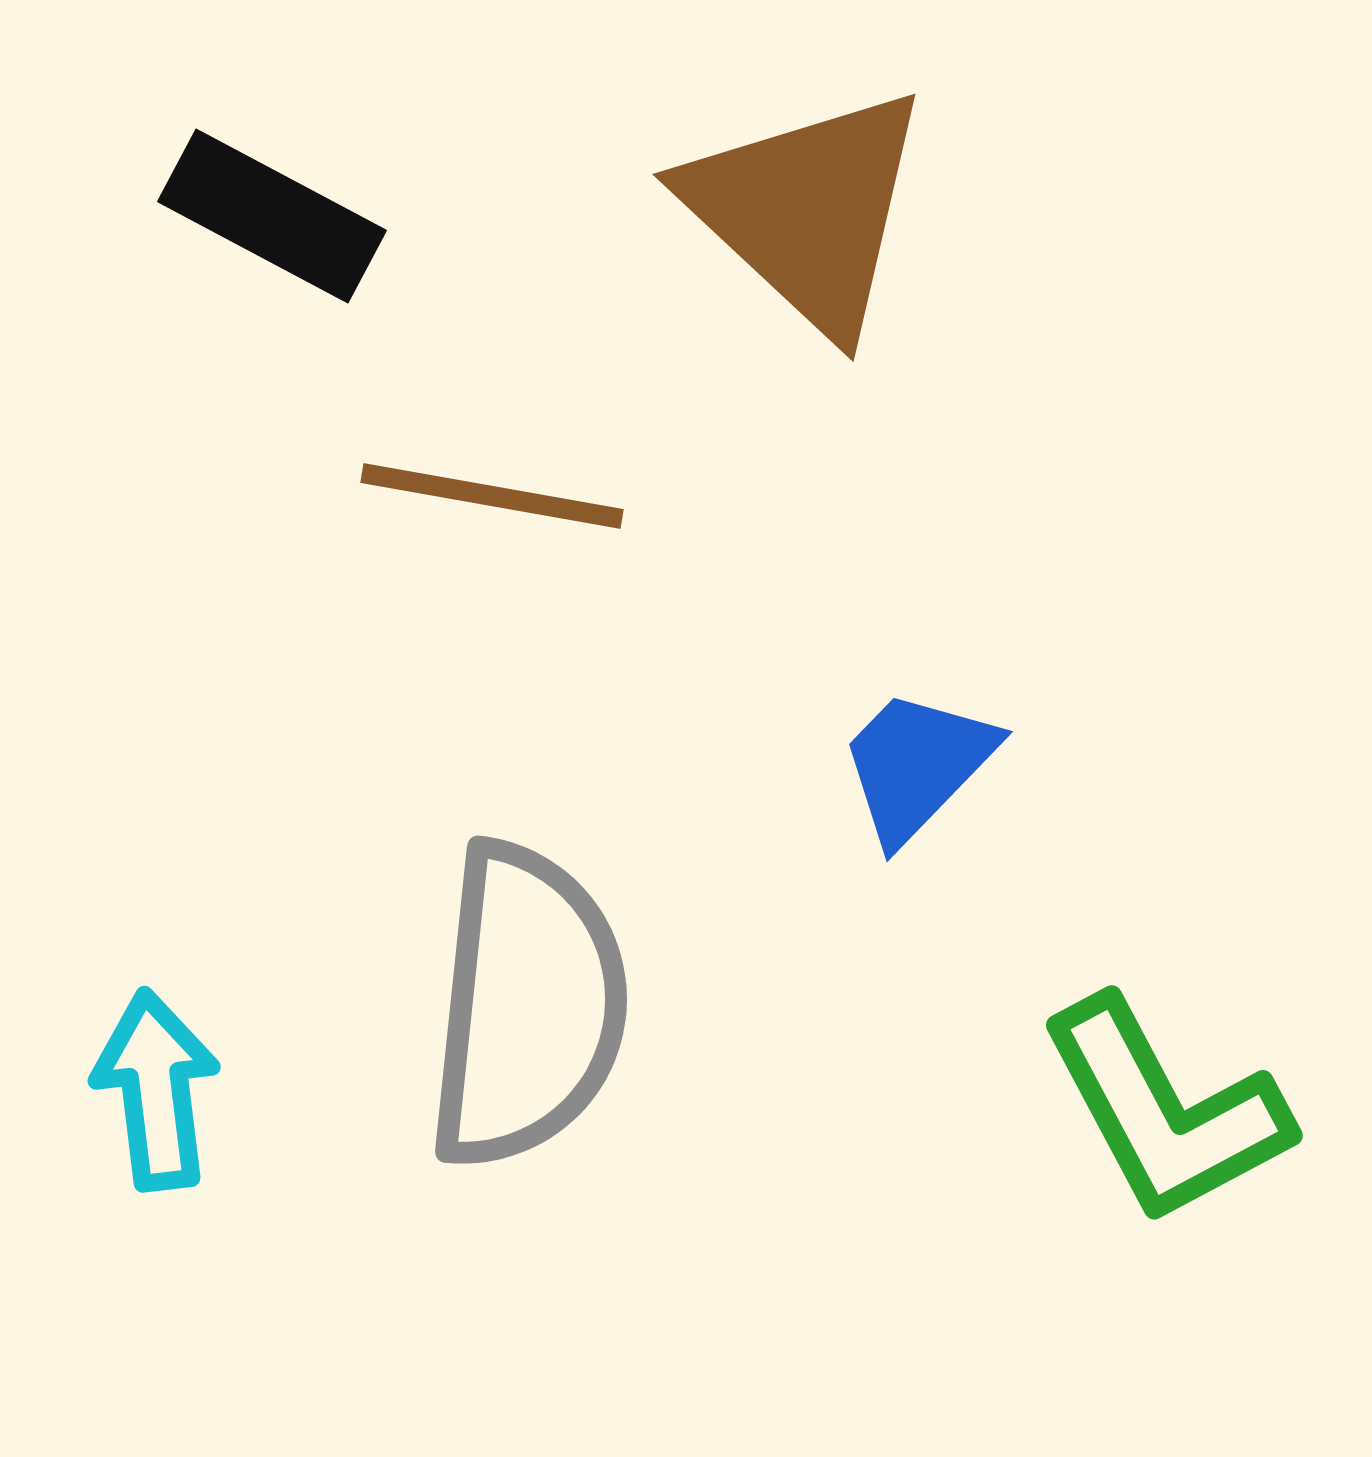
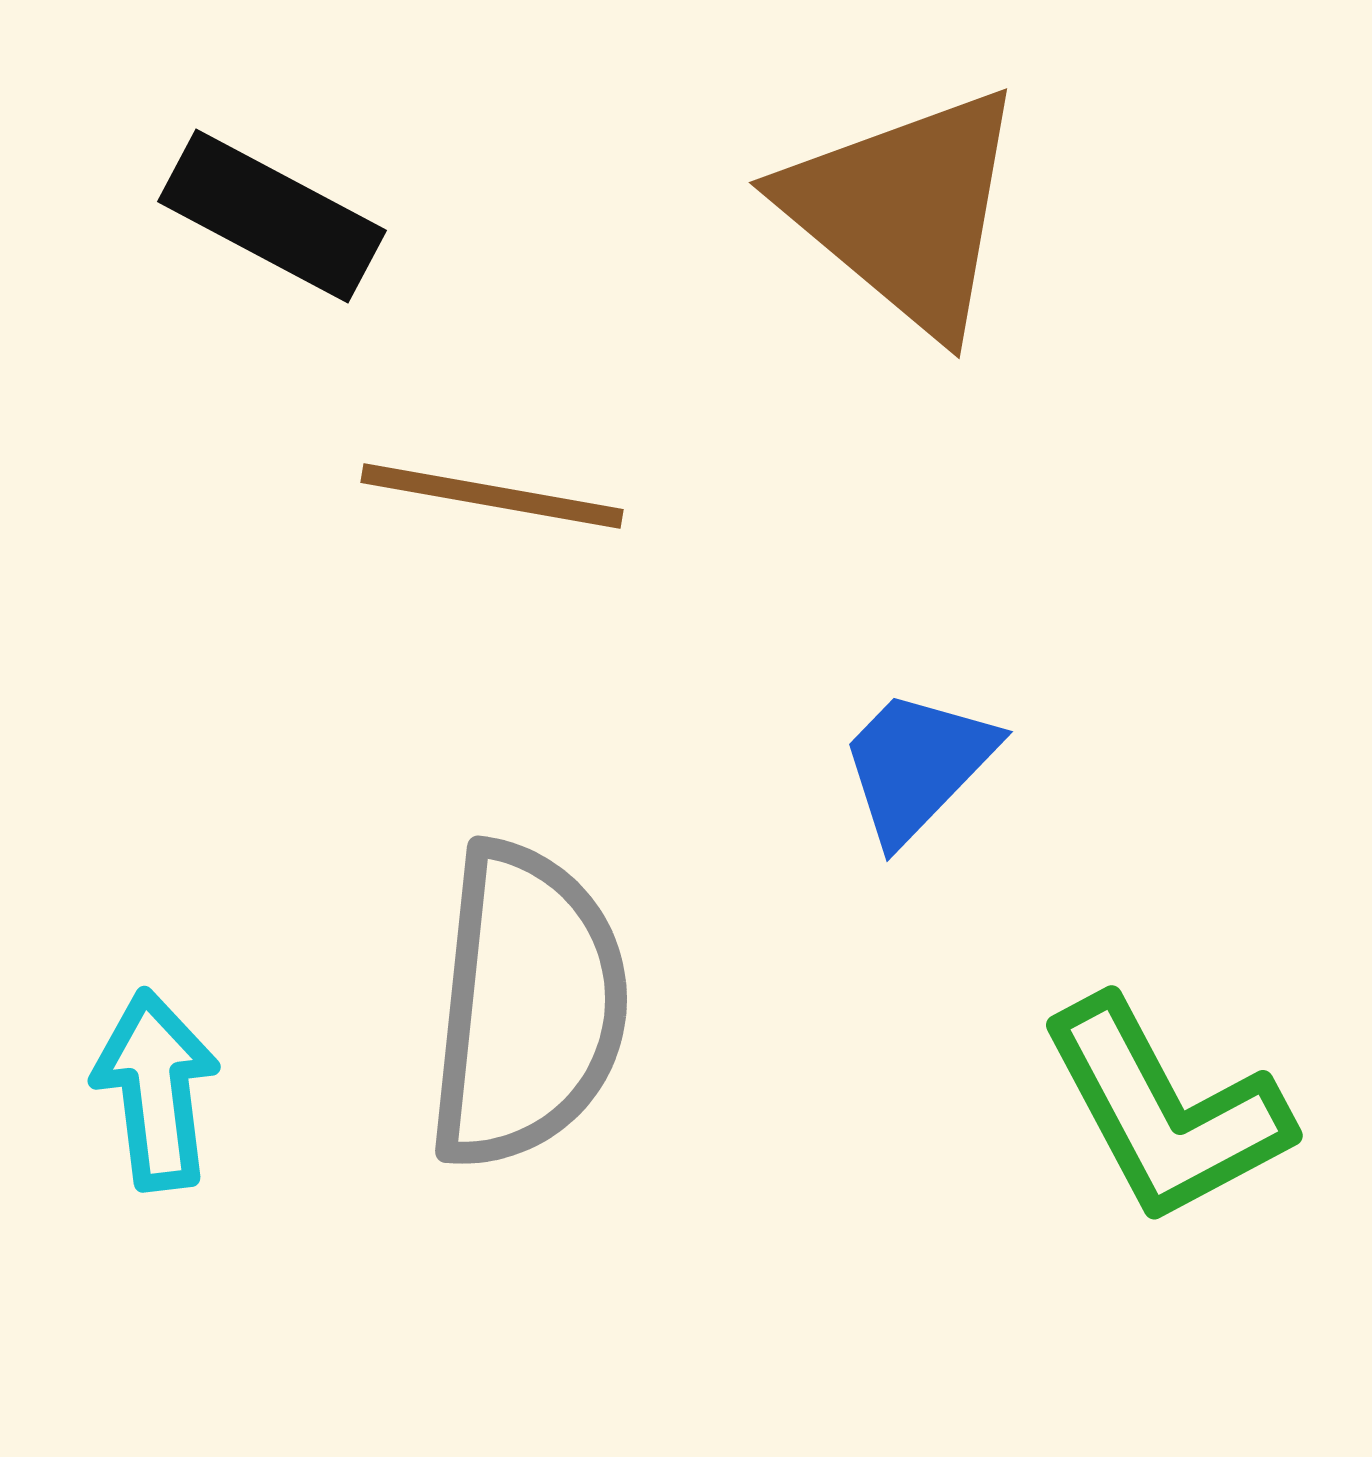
brown triangle: moved 98 px right; rotated 3 degrees counterclockwise
